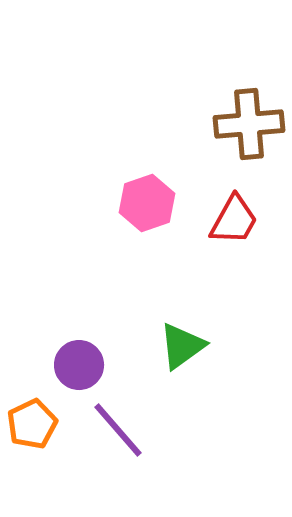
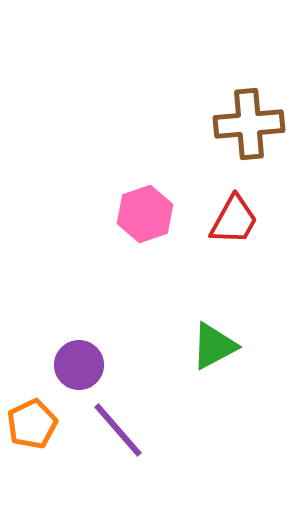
pink hexagon: moved 2 px left, 11 px down
green triangle: moved 32 px right; rotated 8 degrees clockwise
